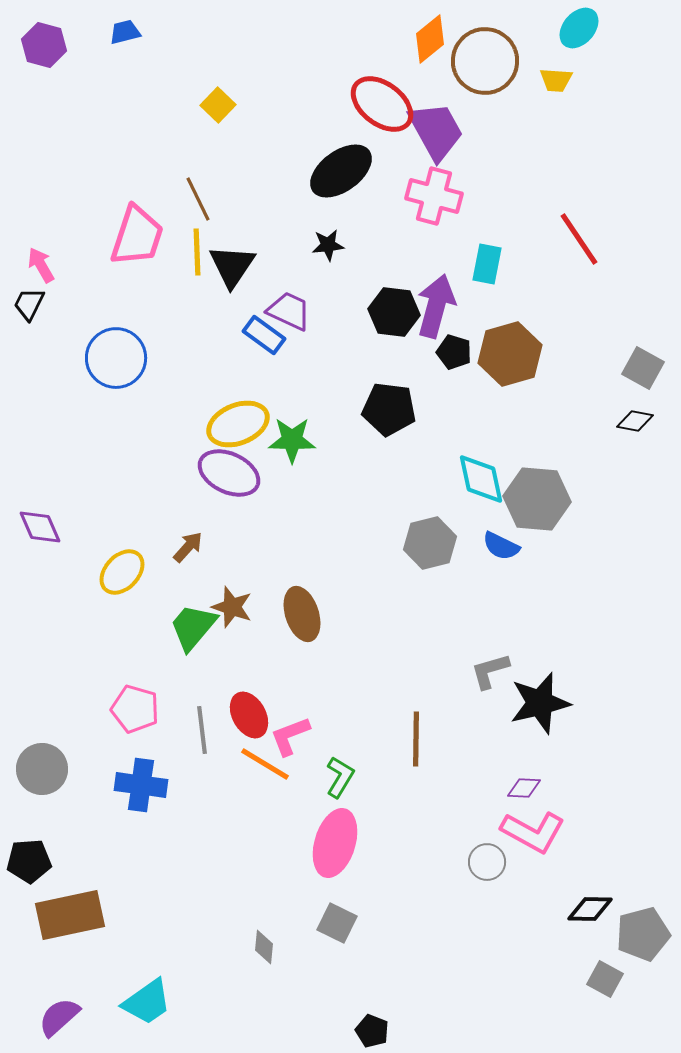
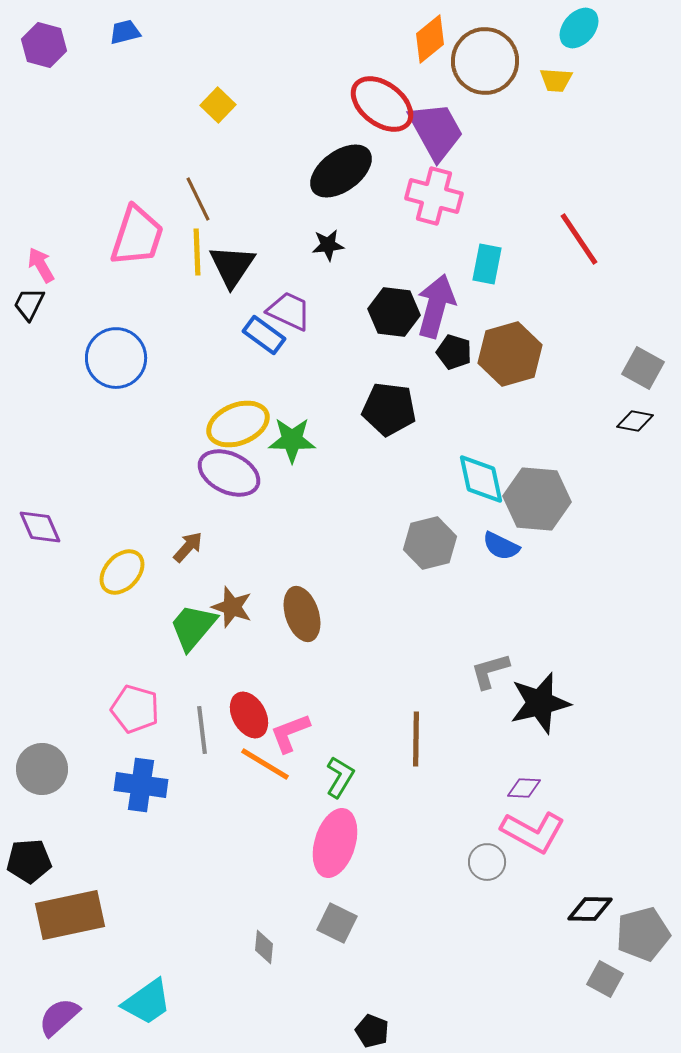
pink L-shape at (290, 736): moved 3 px up
